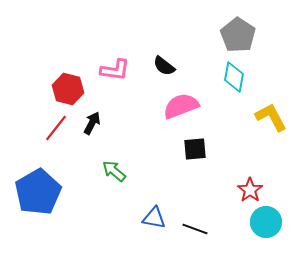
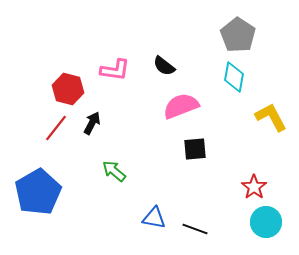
red star: moved 4 px right, 3 px up
